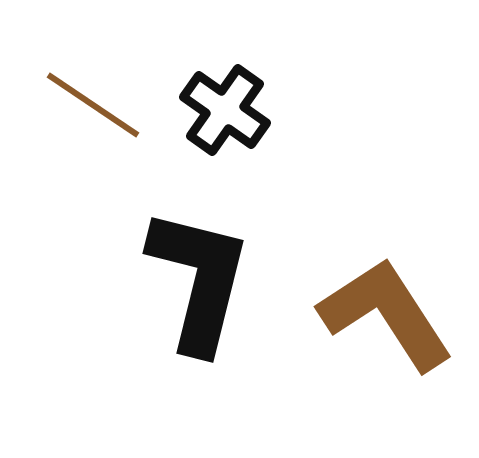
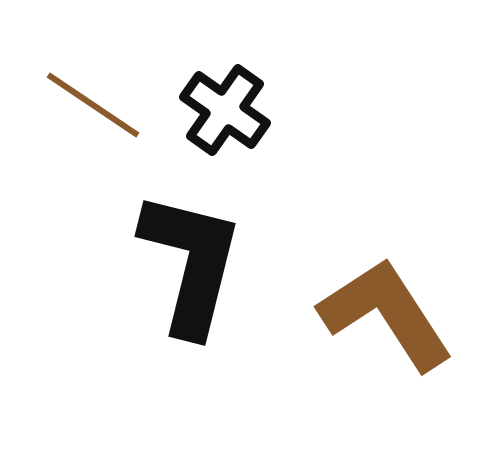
black L-shape: moved 8 px left, 17 px up
